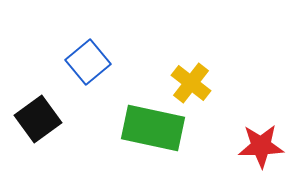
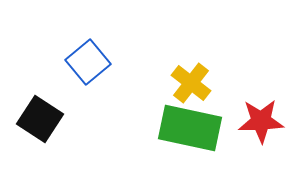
black square: moved 2 px right; rotated 21 degrees counterclockwise
green rectangle: moved 37 px right
red star: moved 25 px up
